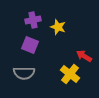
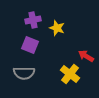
yellow star: moved 1 px left, 1 px down
red arrow: moved 2 px right
